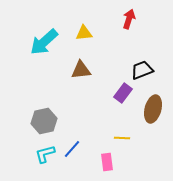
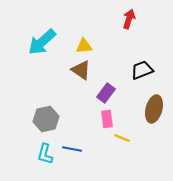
yellow triangle: moved 13 px down
cyan arrow: moved 2 px left
brown triangle: rotated 40 degrees clockwise
purple rectangle: moved 17 px left
brown ellipse: moved 1 px right
gray hexagon: moved 2 px right, 2 px up
yellow line: rotated 21 degrees clockwise
blue line: rotated 60 degrees clockwise
cyan L-shape: rotated 60 degrees counterclockwise
pink rectangle: moved 43 px up
